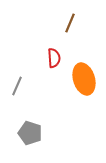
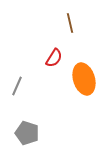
brown line: rotated 36 degrees counterclockwise
red semicircle: rotated 36 degrees clockwise
gray pentagon: moved 3 px left
